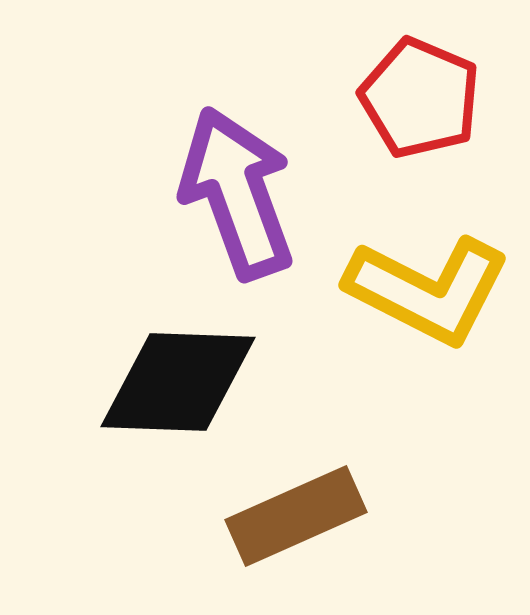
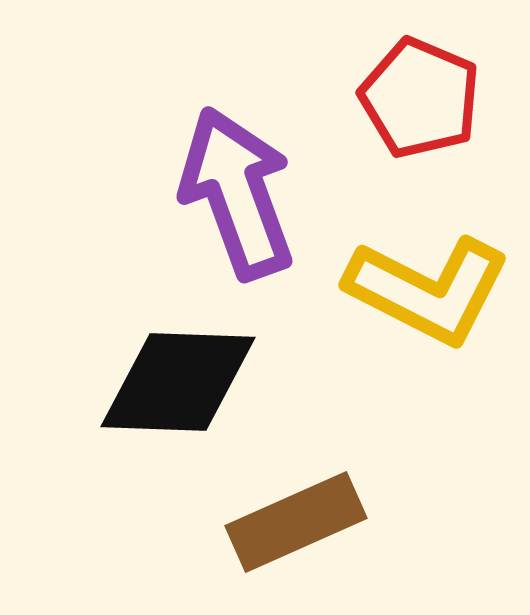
brown rectangle: moved 6 px down
